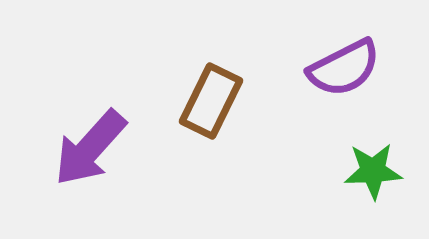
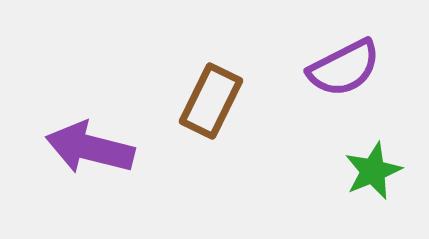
purple arrow: rotated 62 degrees clockwise
green star: rotated 20 degrees counterclockwise
